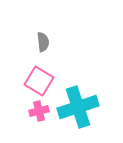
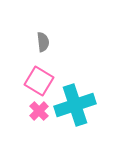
cyan cross: moved 3 px left, 2 px up
pink cross: rotated 30 degrees counterclockwise
